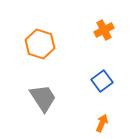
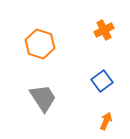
orange arrow: moved 4 px right, 2 px up
